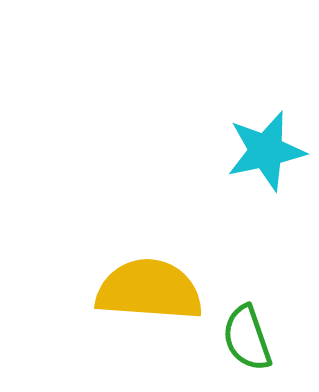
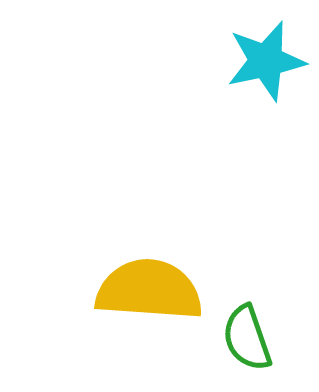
cyan star: moved 90 px up
